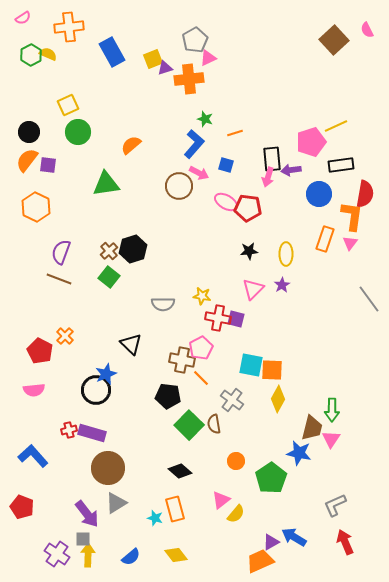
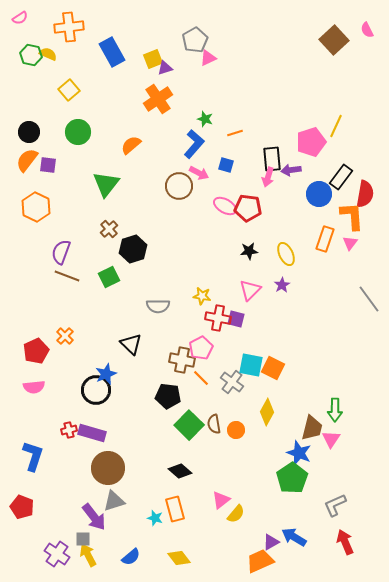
pink semicircle at (23, 18): moved 3 px left
green hexagon at (31, 55): rotated 20 degrees counterclockwise
orange cross at (189, 79): moved 31 px left, 20 px down; rotated 28 degrees counterclockwise
yellow square at (68, 105): moved 1 px right, 15 px up; rotated 15 degrees counterclockwise
yellow line at (336, 126): rotated 40 degrees counterclockwise
black rectangle at (341, 165): moved 12 px down; rotated 45 degrees counterclockwise
green triangle at (106, 184): rotated 44 degrees counterclockwise
pink ellipse at (226, 202): moved 1 px left, 4 px down
orange L-shape at (352, 216): rotated 12 degrees counterclockwise
brown cross at (109, 251): moved 22 px up
yellow ellipse at (286, 254): rotated 25 degrees counterclockwise
green square at (109, 277): rotated 25 degrees clockwise
brown line at (59, 279): moved 8 px right, 3 px up
pink triangle at (253, 289): moved 3 px left, 1 px down
gray semicircle at (163, 304): moved 5 px left, 2 px down
red pentagon at (40, 351): moved 4 px left; rotated 20 degrees clockwise
orange square at (272, 370): moved 1 px right, 2 px up; rotated 25 degrees clockwise
pink semicircle at (34, 390): moved 3 px up
yellow diamond at (278, 399): moved 11 px left, 13 px down
gray cross at (232, 400): moved 18 px up
green arrow at (332, 410): moved 3 px right
blue star at (299, 453): rotated 10 degrees clockwise
blue L-shape at (33, 456): rotated 60 degrees clockwise
orange circle at (236, 461): moved 31 px up
green pentagon at (271, 478): moved 21 px right
gray triangle at (116, 503): moved 2 px left, 2 px up; rotated 15 degrees clockwise
purple arrow at (87, 514): moved 7 px right, 3 px down
yellow arrow at (88, 555): rotated 30 degrees counterclockwise
yellow diamond at (176, 555): moved 3 px right, 3 px down
